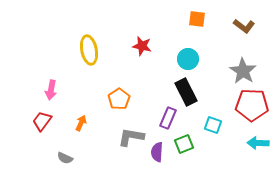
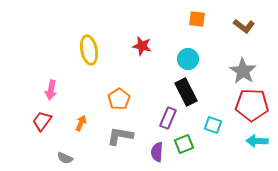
gray L-shape: moved 11 px left, 1 px up
cyan arrow: moved 1 px left, 2 px up
